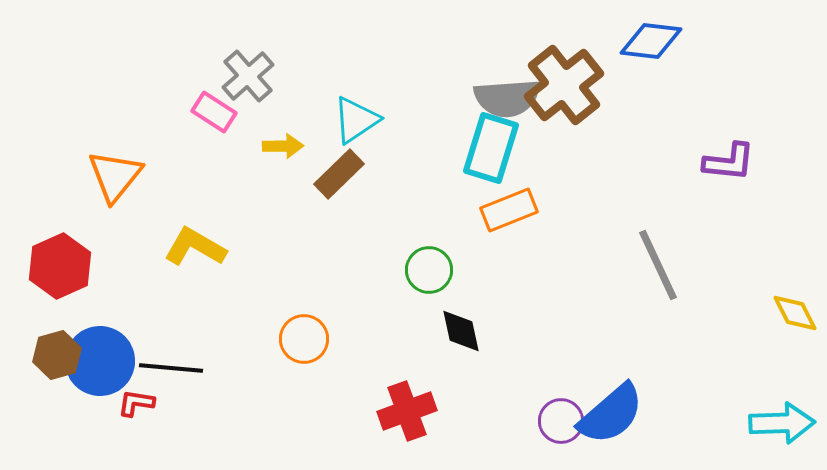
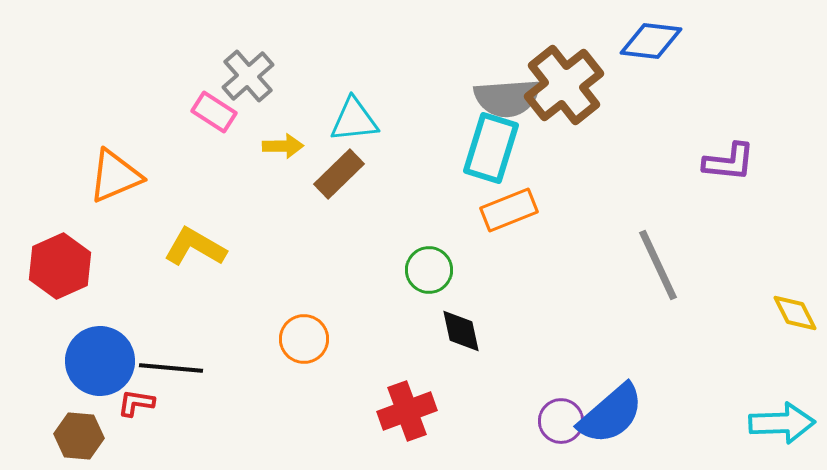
cyan triangle: moved 2 px left; rotated 28 degrees clockwise
orange triangle: rotated 28 degrees clockwise
brown hexagon: moved 22 px right, 81 px down; rotated 21 degrees clockwise
